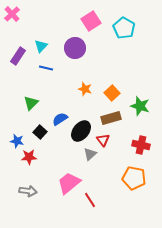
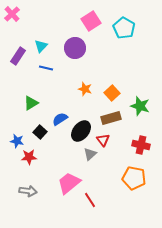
green triangle: rotated 14 degrees clockwise
